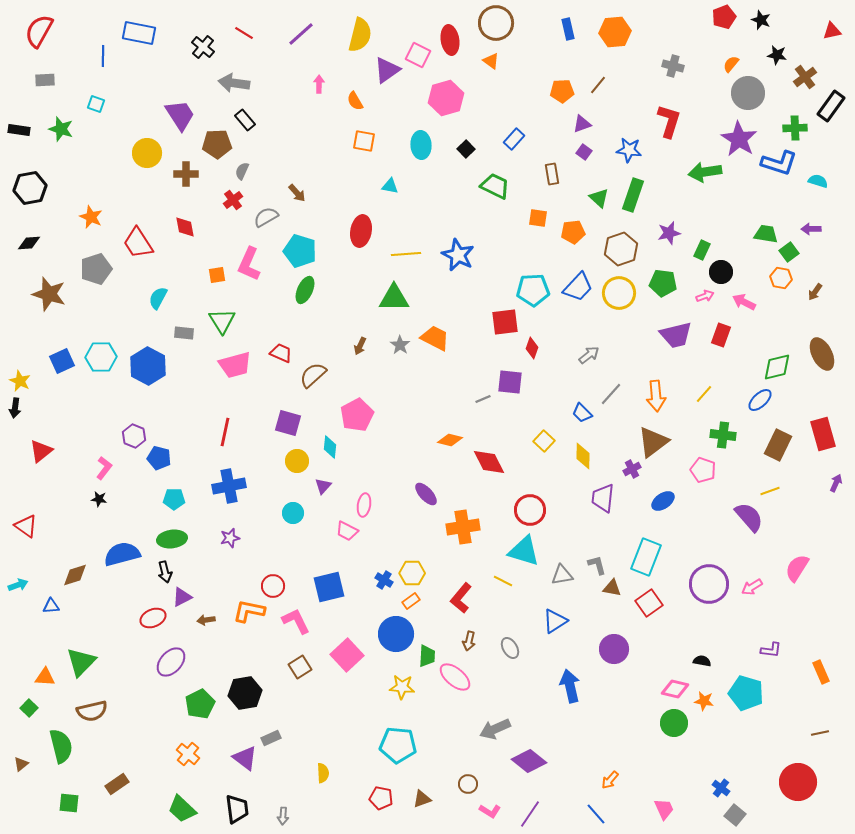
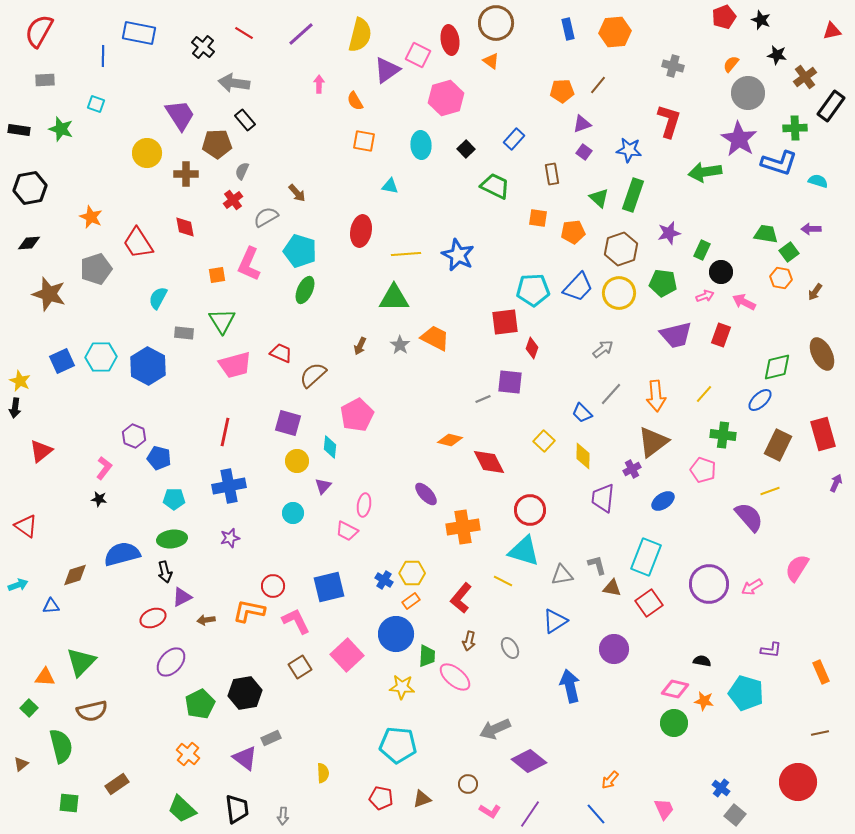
gray arrow at (589, 355): moved 14 px right, 6 px up
